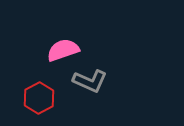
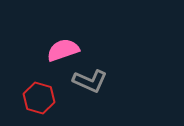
red hexagon: rotated 16 degrees counterclockwise
